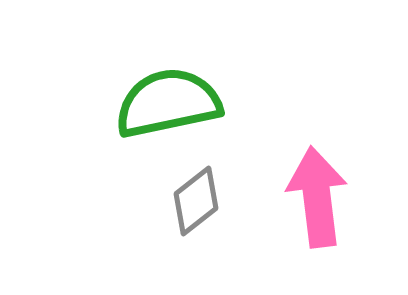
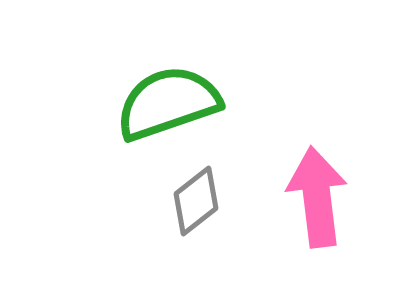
green semicircle: rotated 7 degrees counterclockwise
